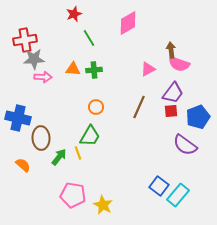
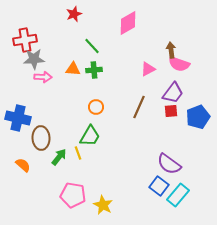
green line: moved 3 px right, 8 px down; rotated 12 degrees counterclockwise
purple semicircle: moved 16 px left, 19 px down
